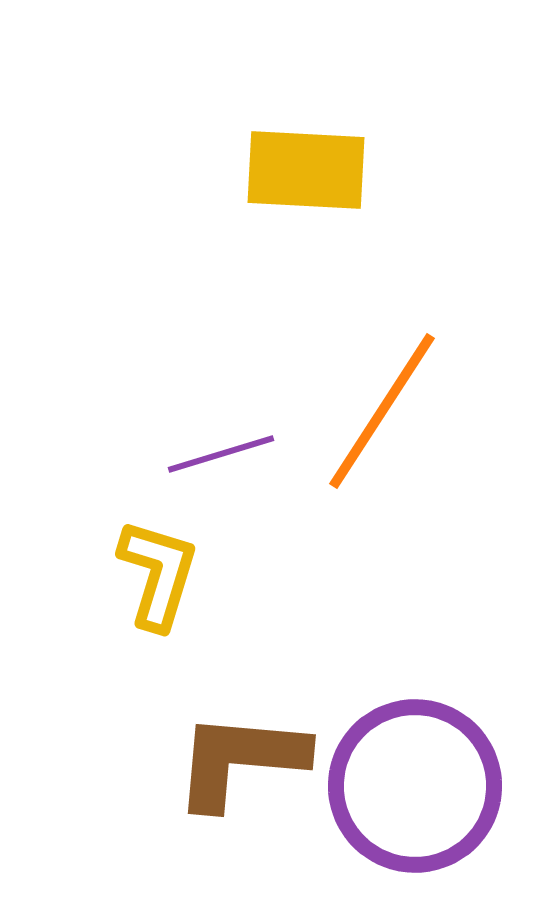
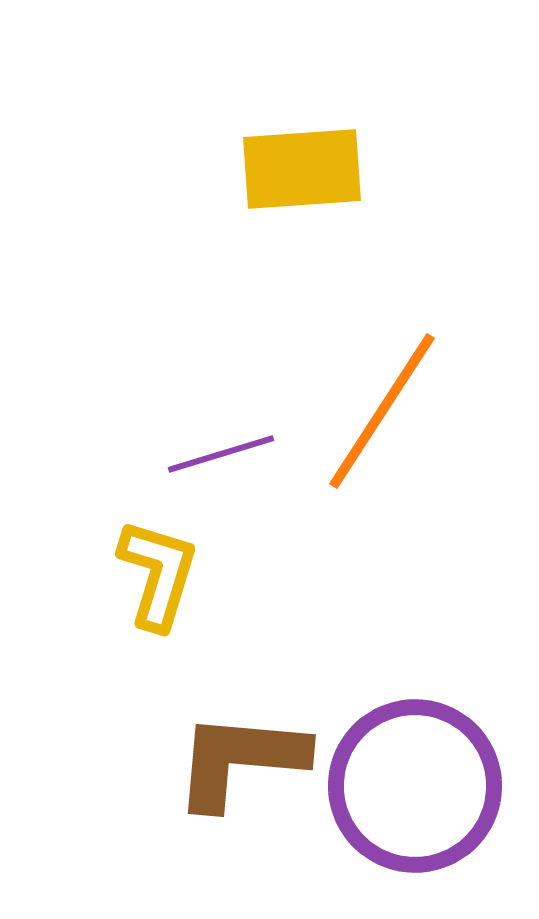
yellow rectangle: moved 4 px left, 1 px up; rotated 7 degrees counterclockwise
